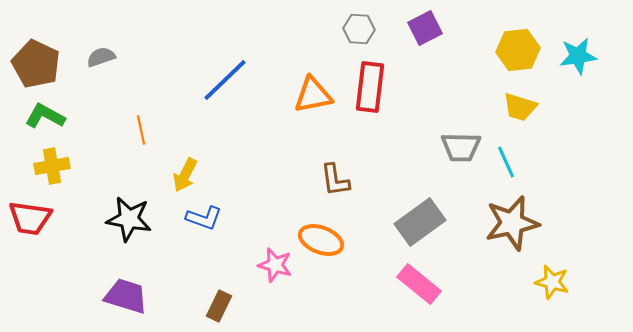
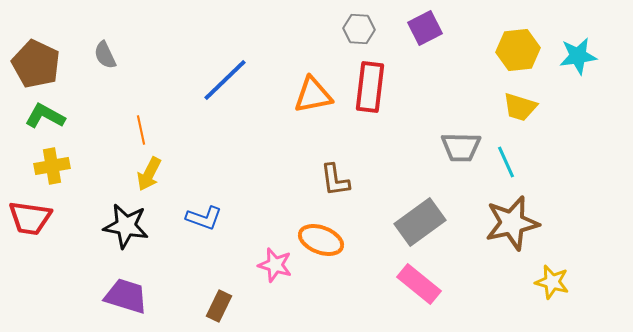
gray semicircle: moved 4 px right, 2 px up; rotated 96 degrees counterclockwise
yellow arrow: moved 36 px left, 1 px up
black star: moved 3 px left, 7 px down
